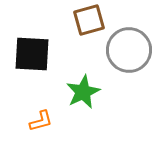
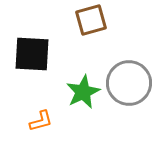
brown square: moved 2 px right
gray circle: moved 33 px down
